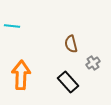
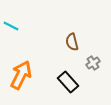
cyan line: moved 1 px left; rotated 21 degrees clockwise
brown semicircle: moved 1 px right, 2 px up
orange arrow: rotated 24 degrees clockwise
